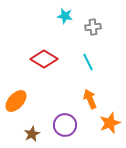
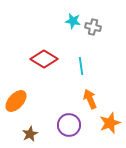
cyan star: moved 8 px right, 5 px down
gray cross: rotated 21 degrees clockwise
cyan line: moved 7 px left, 4 px down; rotated 18 degrees clockwise
purple circle: moved 4 px right
brown star: moved 2 px left
